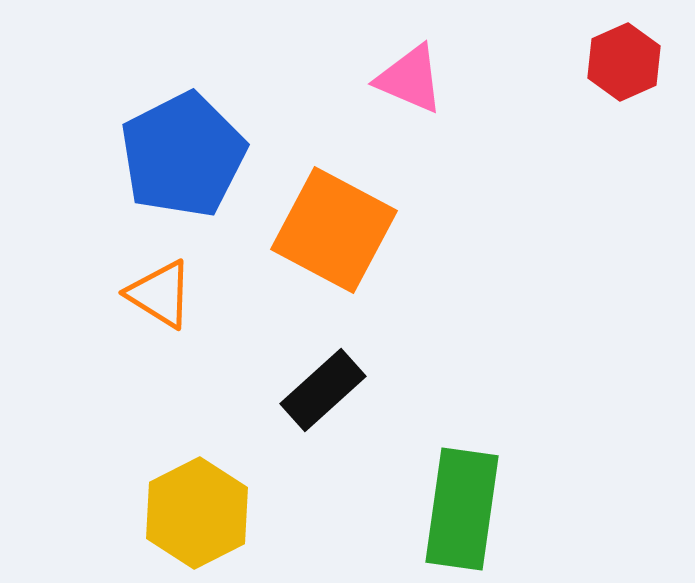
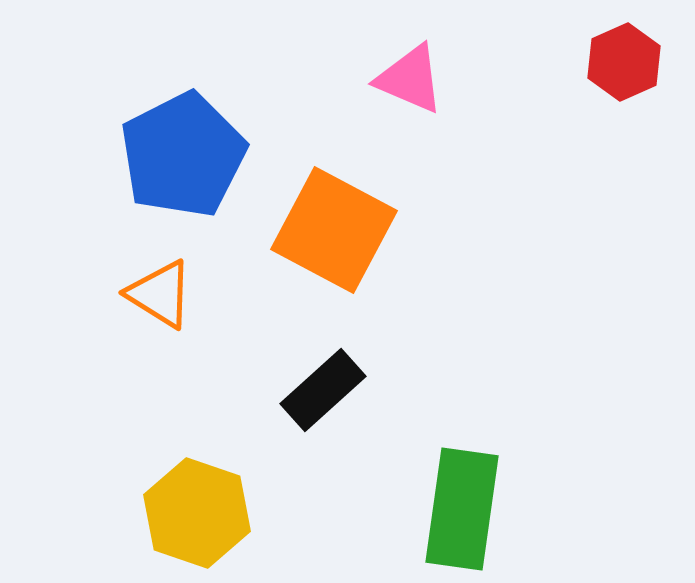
yellow hexagon: rotated 14 degrees counterclockwise
